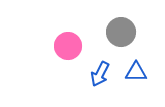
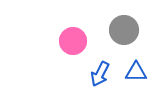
gray circle: moved 3 px right, 2 px up
pink circle: moved 5 px right, 5 px up
